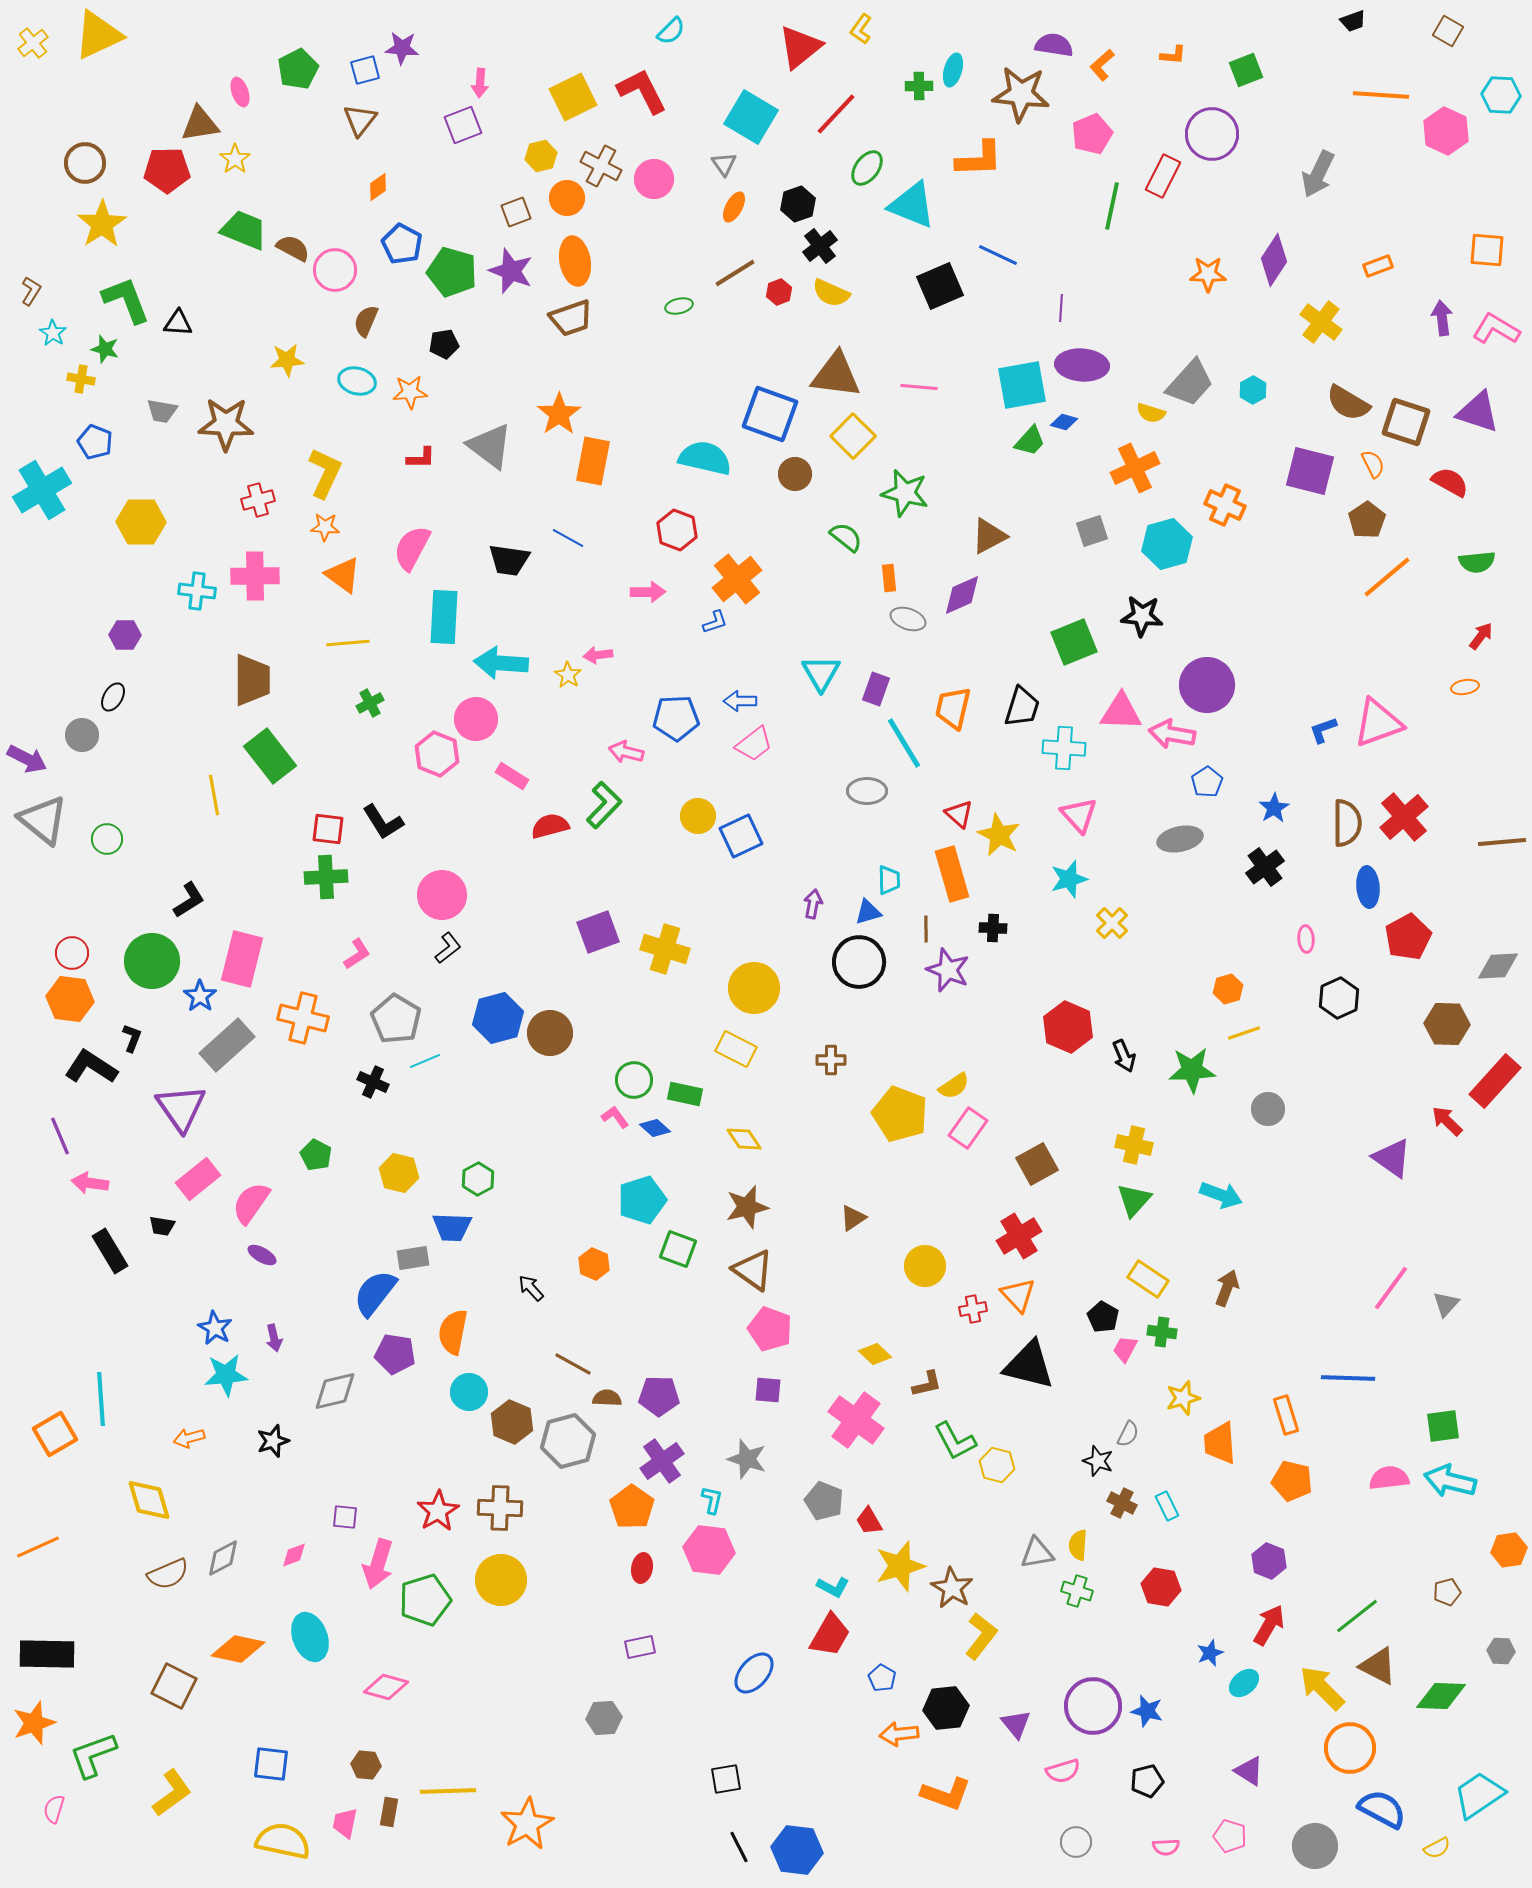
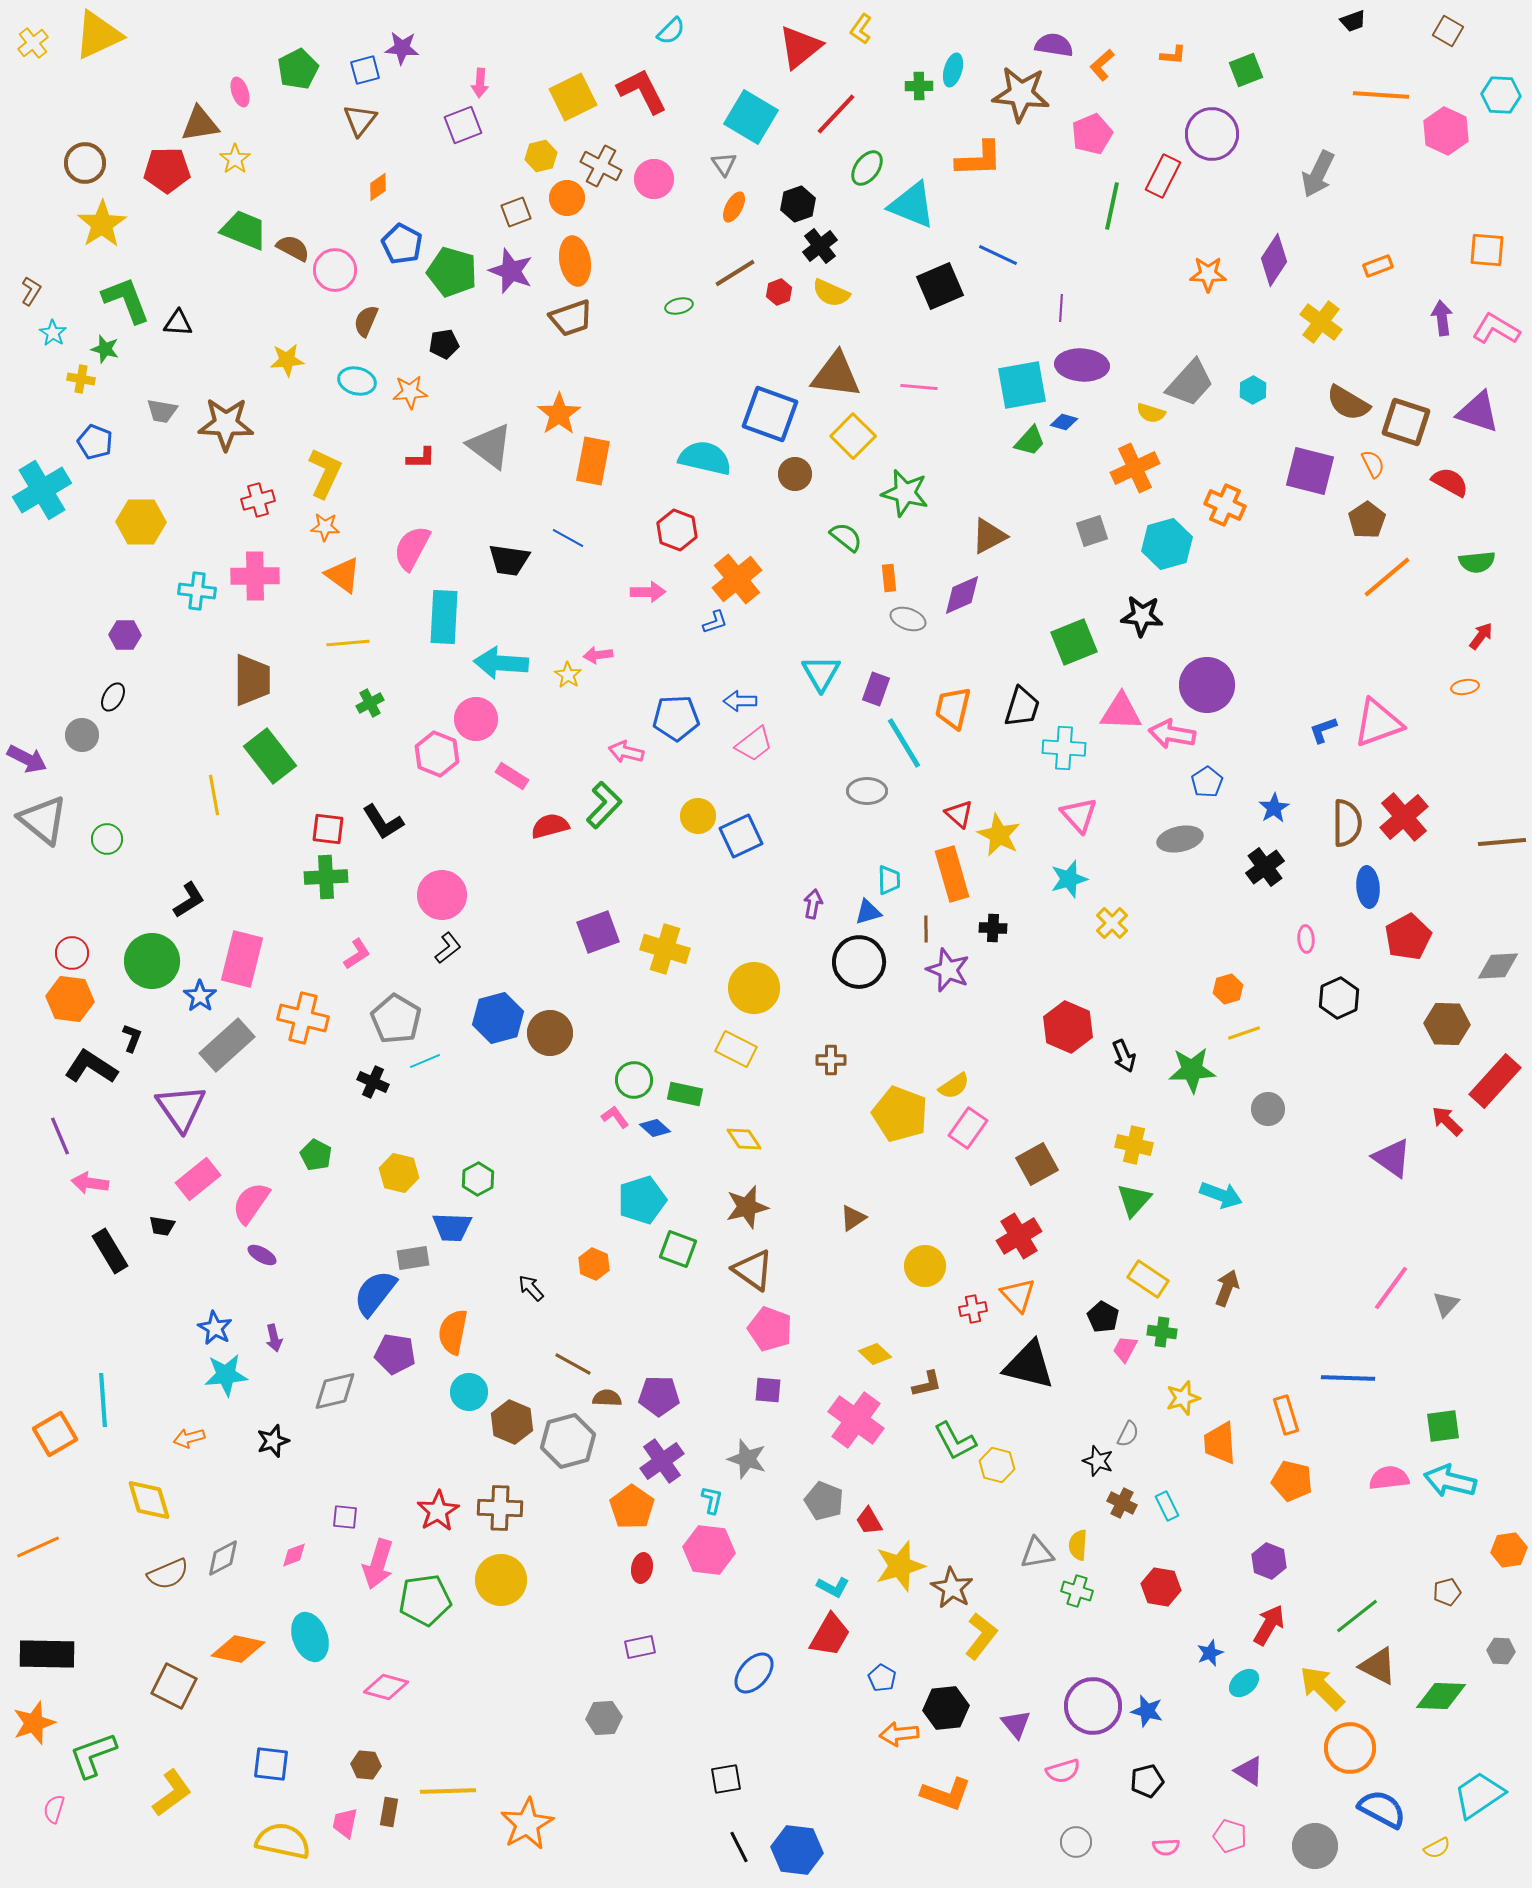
cyan line at (101, 1399): moved 2 px right, 1 px down
green pentagon at (425, 1600): rotated 9 degrees clockwise
